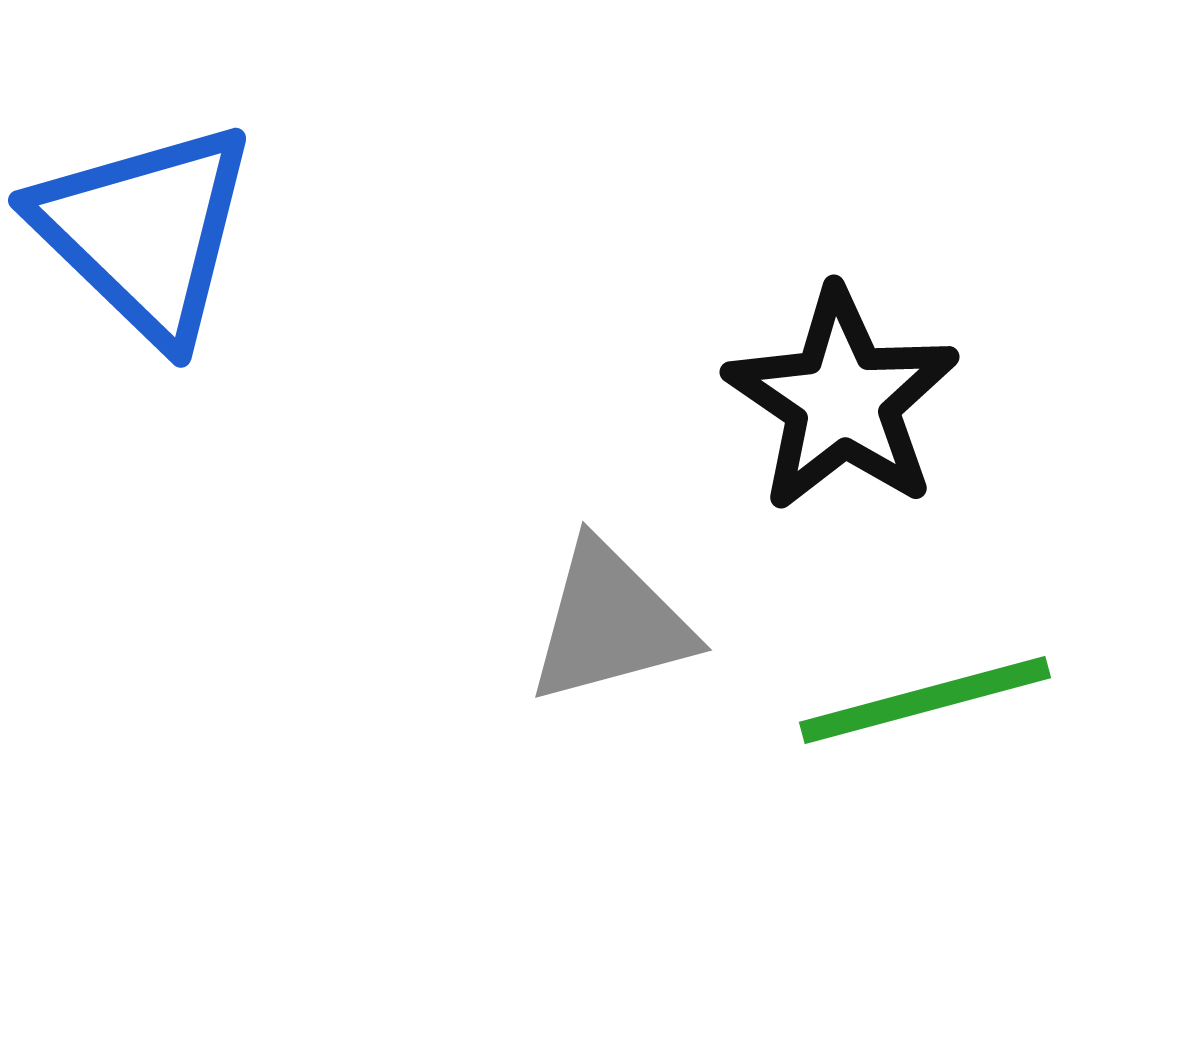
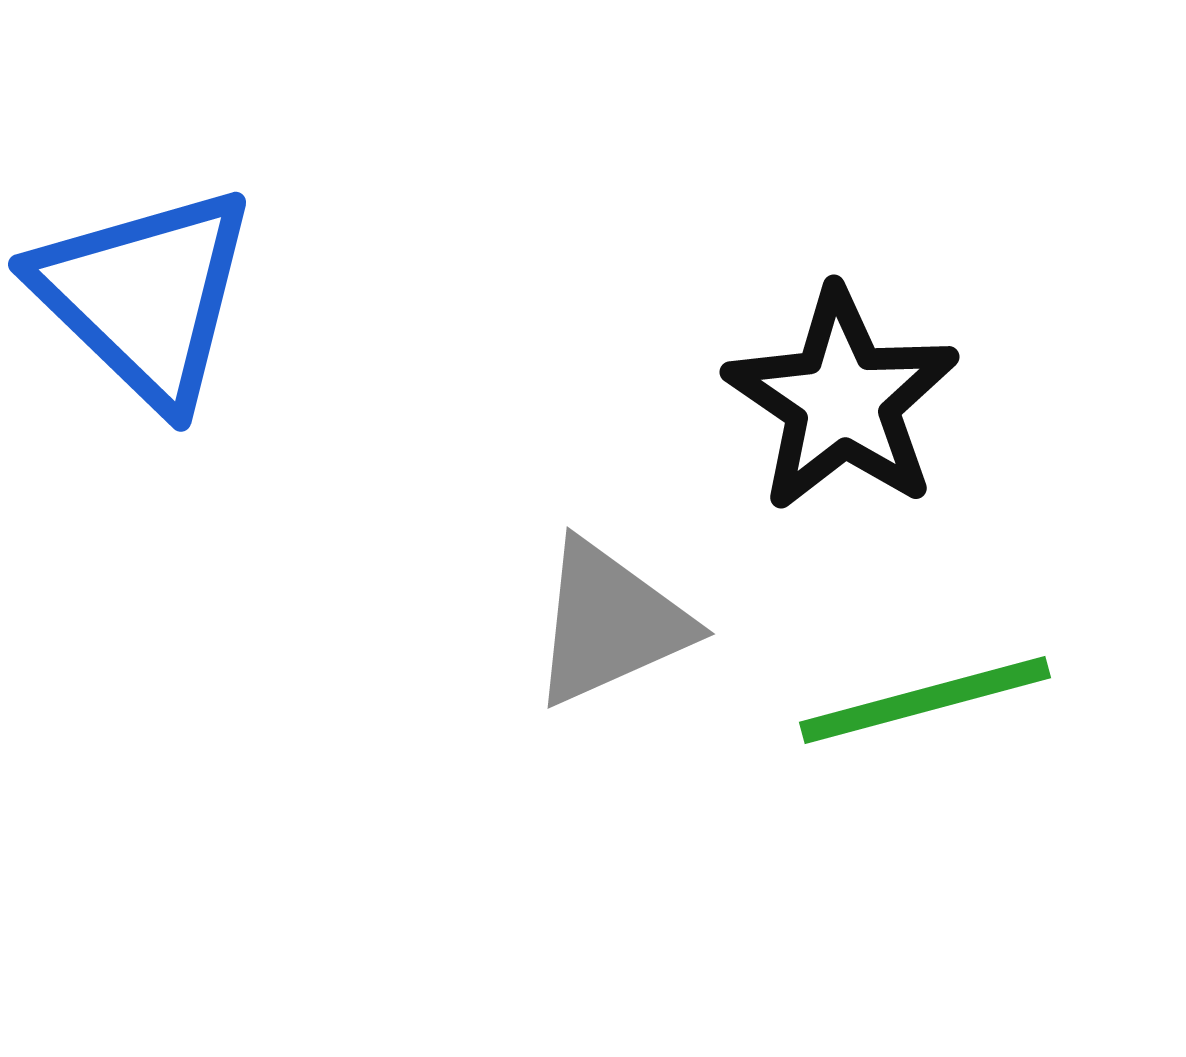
blue triangle: moved 64 px down
gray triangle: rotated 9 degrees counterclockwise
